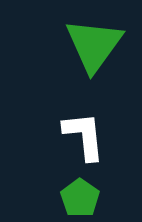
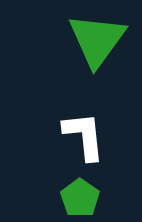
green triangle: moved 3 px right, 5 px up
